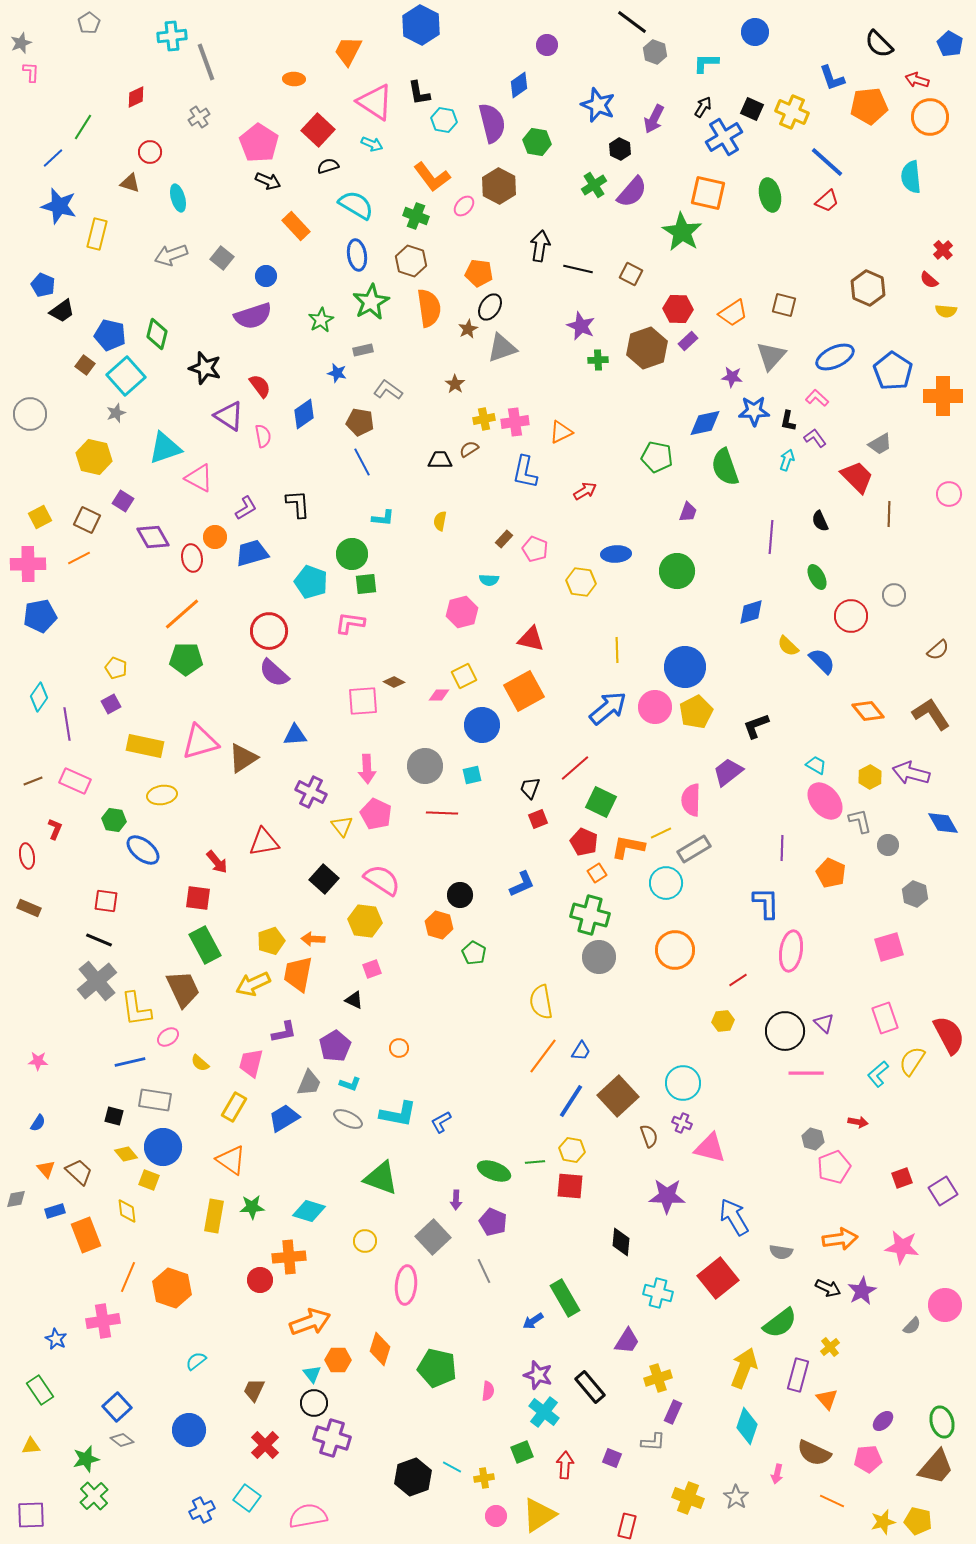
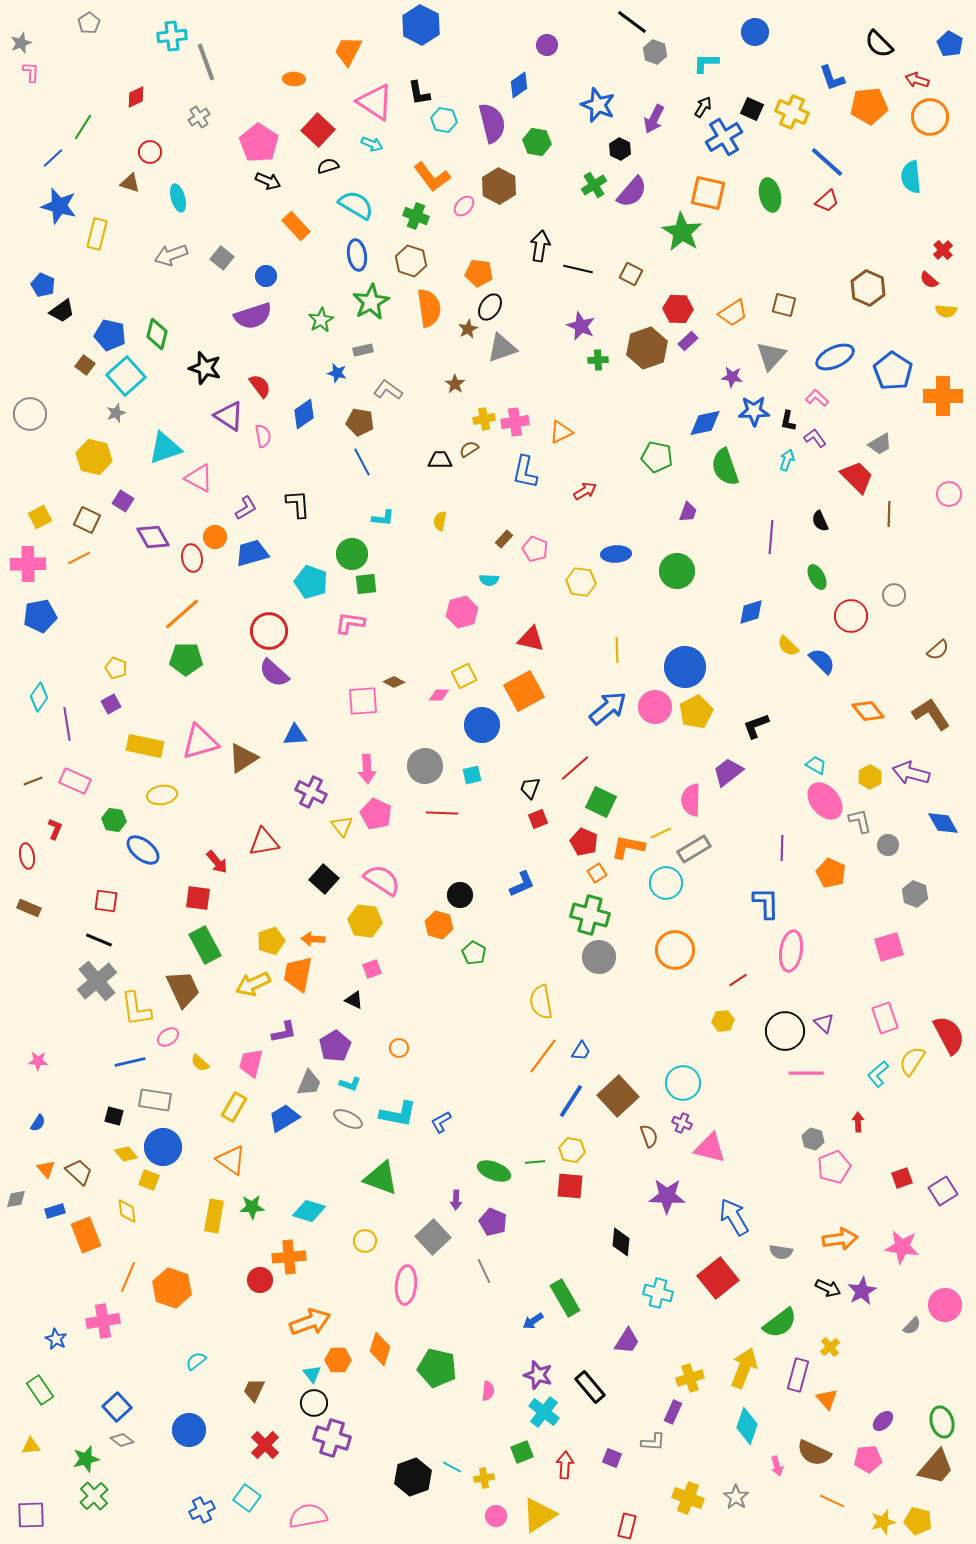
red arrow at (858, 1122): rotated 102 degrees counterclockwise
yellow cross at (658, 1378): moved 32 px right
pink arrow at (777, 1474): moved 8 px up; rotated 30 degrees counterclockwise
